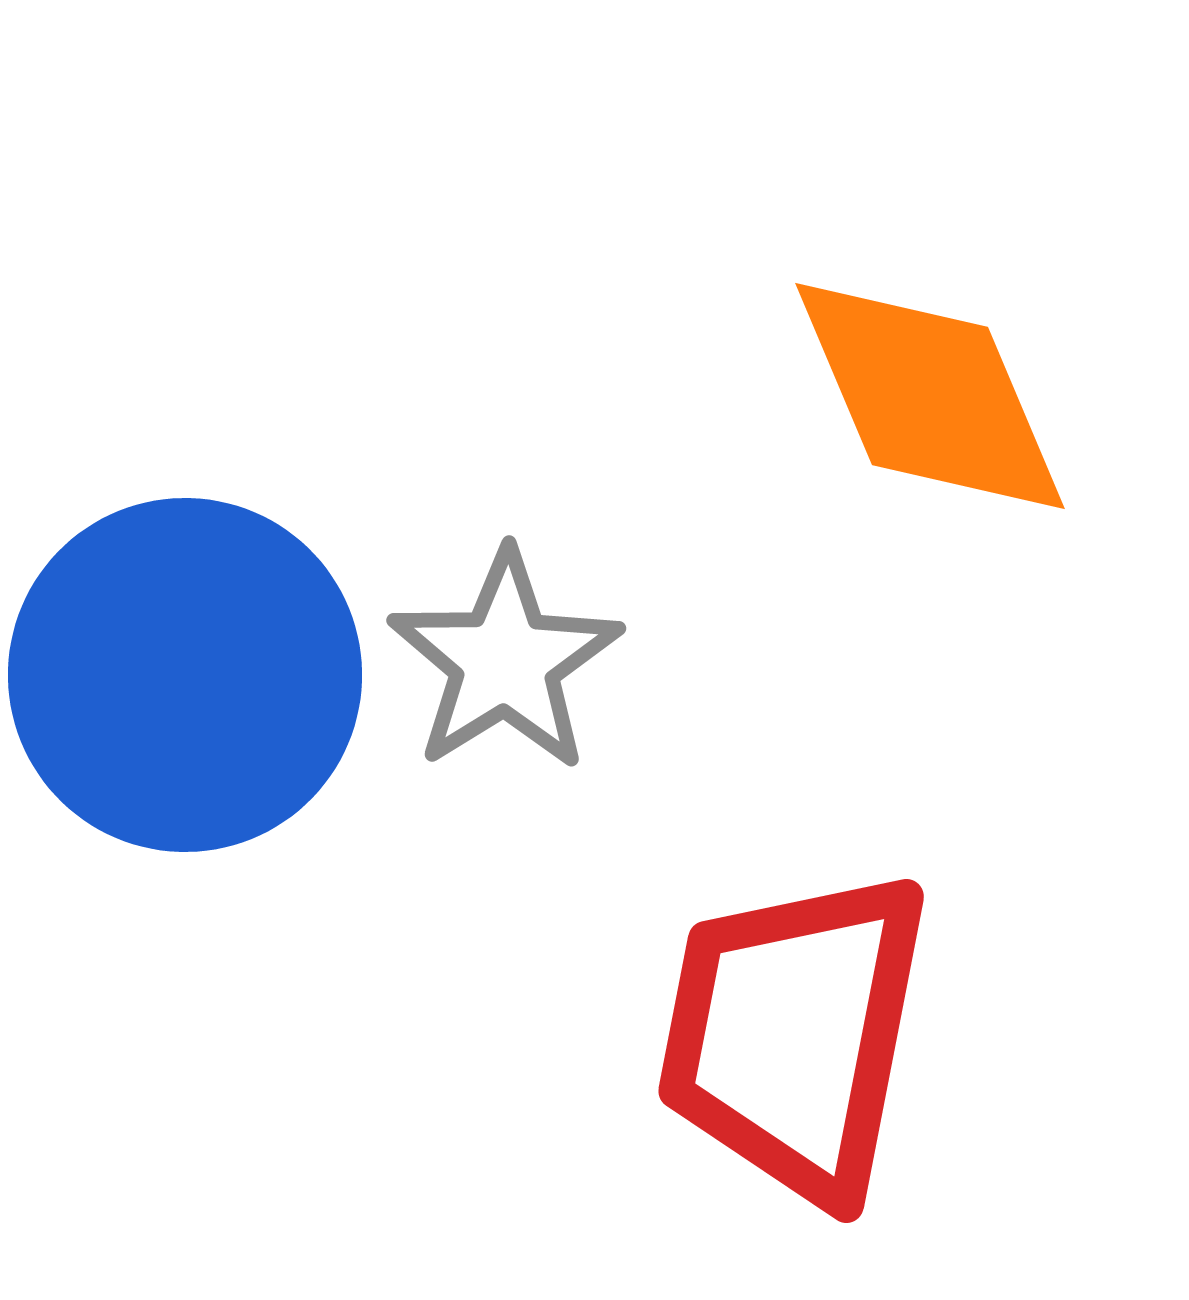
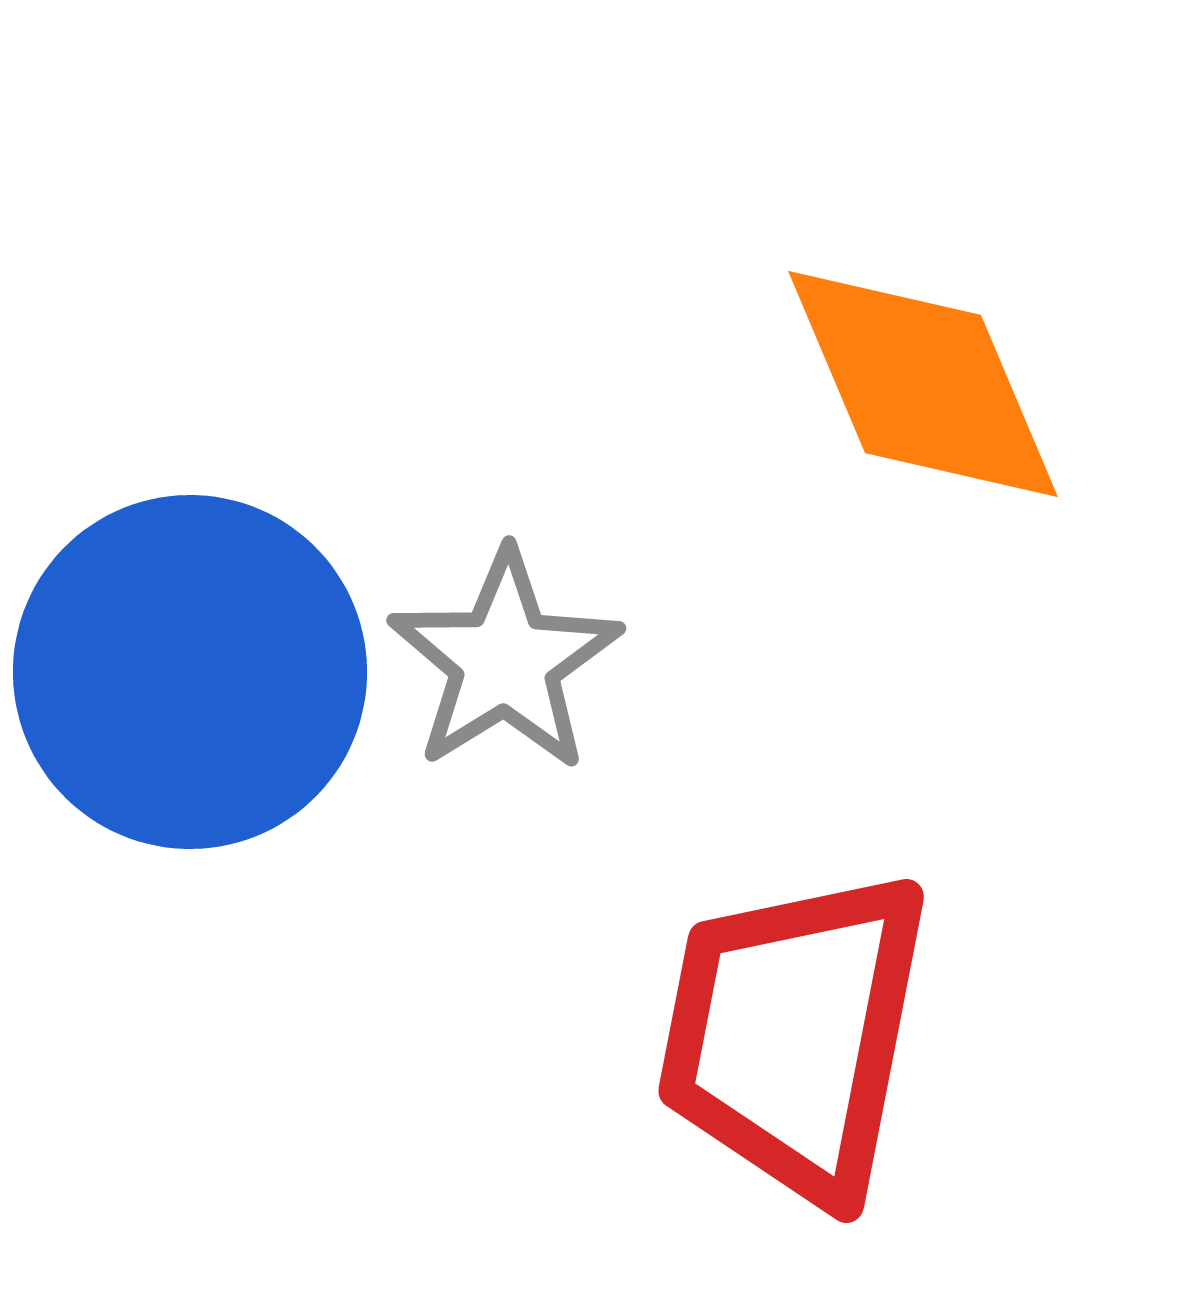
orange diamond: moved 7 px left, 12 px up
blue circle: moved 5 px right, 3 px up
